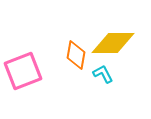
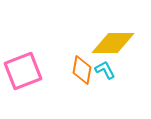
orange diamond: moved 6 px right, 15 px down
cyan L-shape: moved 2 px right, 4 px up
